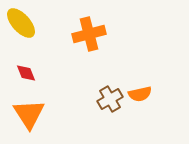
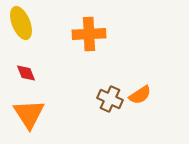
yellow ellipse: rotated 20 degrees clockwise
orange cross: rotated 12 degrees clockwise
orange semicircle: moved 1 px down; rotated 20 degrees counterclockwise
brown cross: rotated 35 degrees counterclockwise
